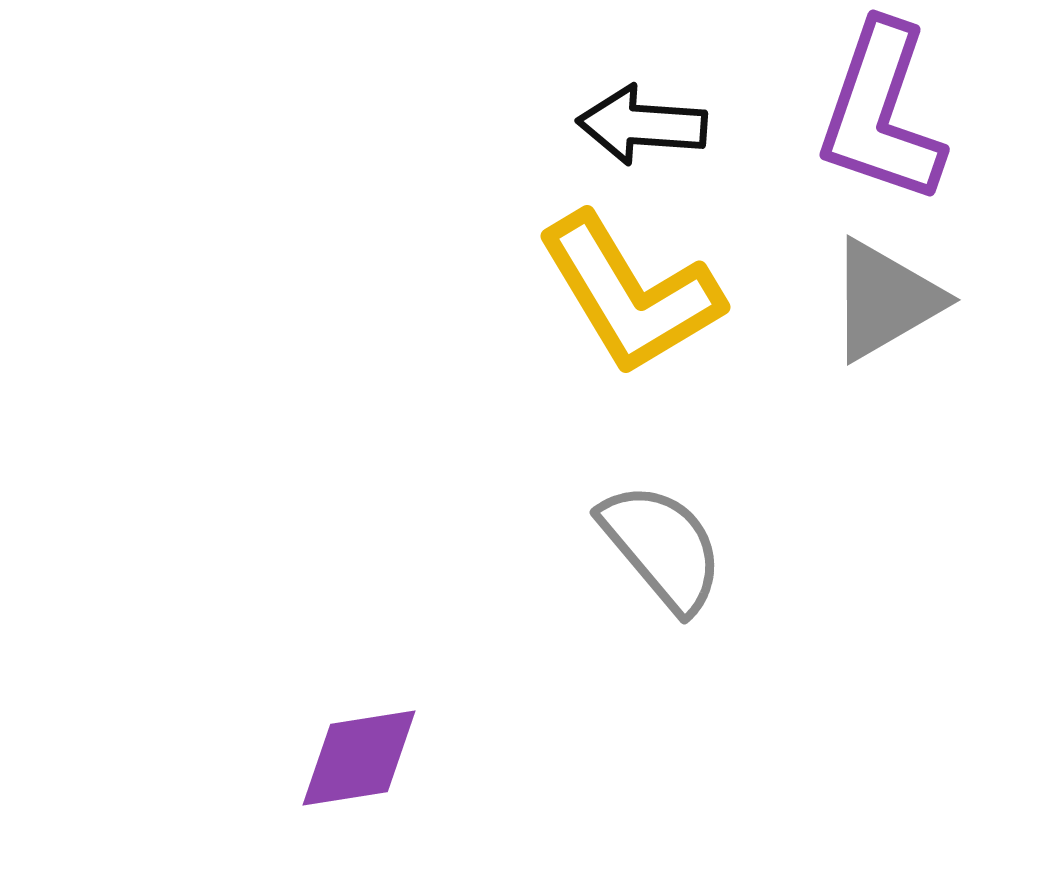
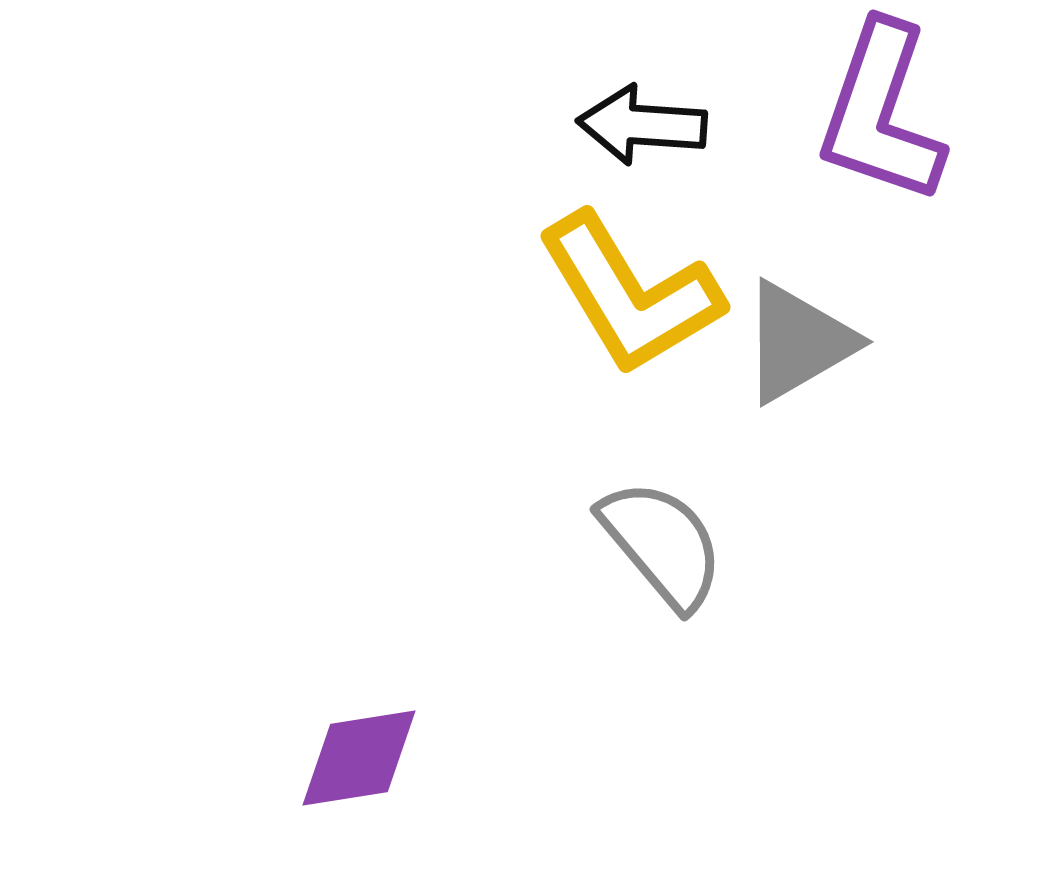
gray triangle: moved 87 px left, 42 px down
gray semicircle: moved 3 px up
